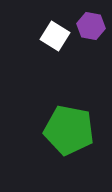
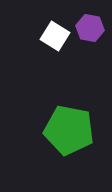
purple hexagon: moved 1 px left, 2 px down
